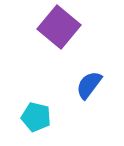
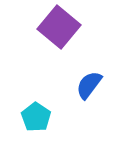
cyan pentagon: rotated 20 degrees clockwise
